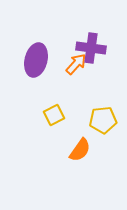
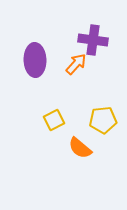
purple cross: moved 2 px right, 8 px up
purple ellipse: moved 1 px left; rotated 16 degrees counterclockwise
yellow square: moved 5 px down
orange semicircle: moved 2 px up; rotated 95 degrees clockwise
